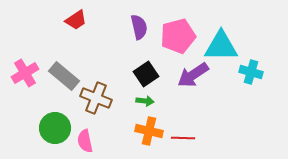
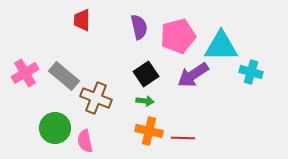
red trapezoid: moved 6 px right; rotated 125 degrees clockwise
